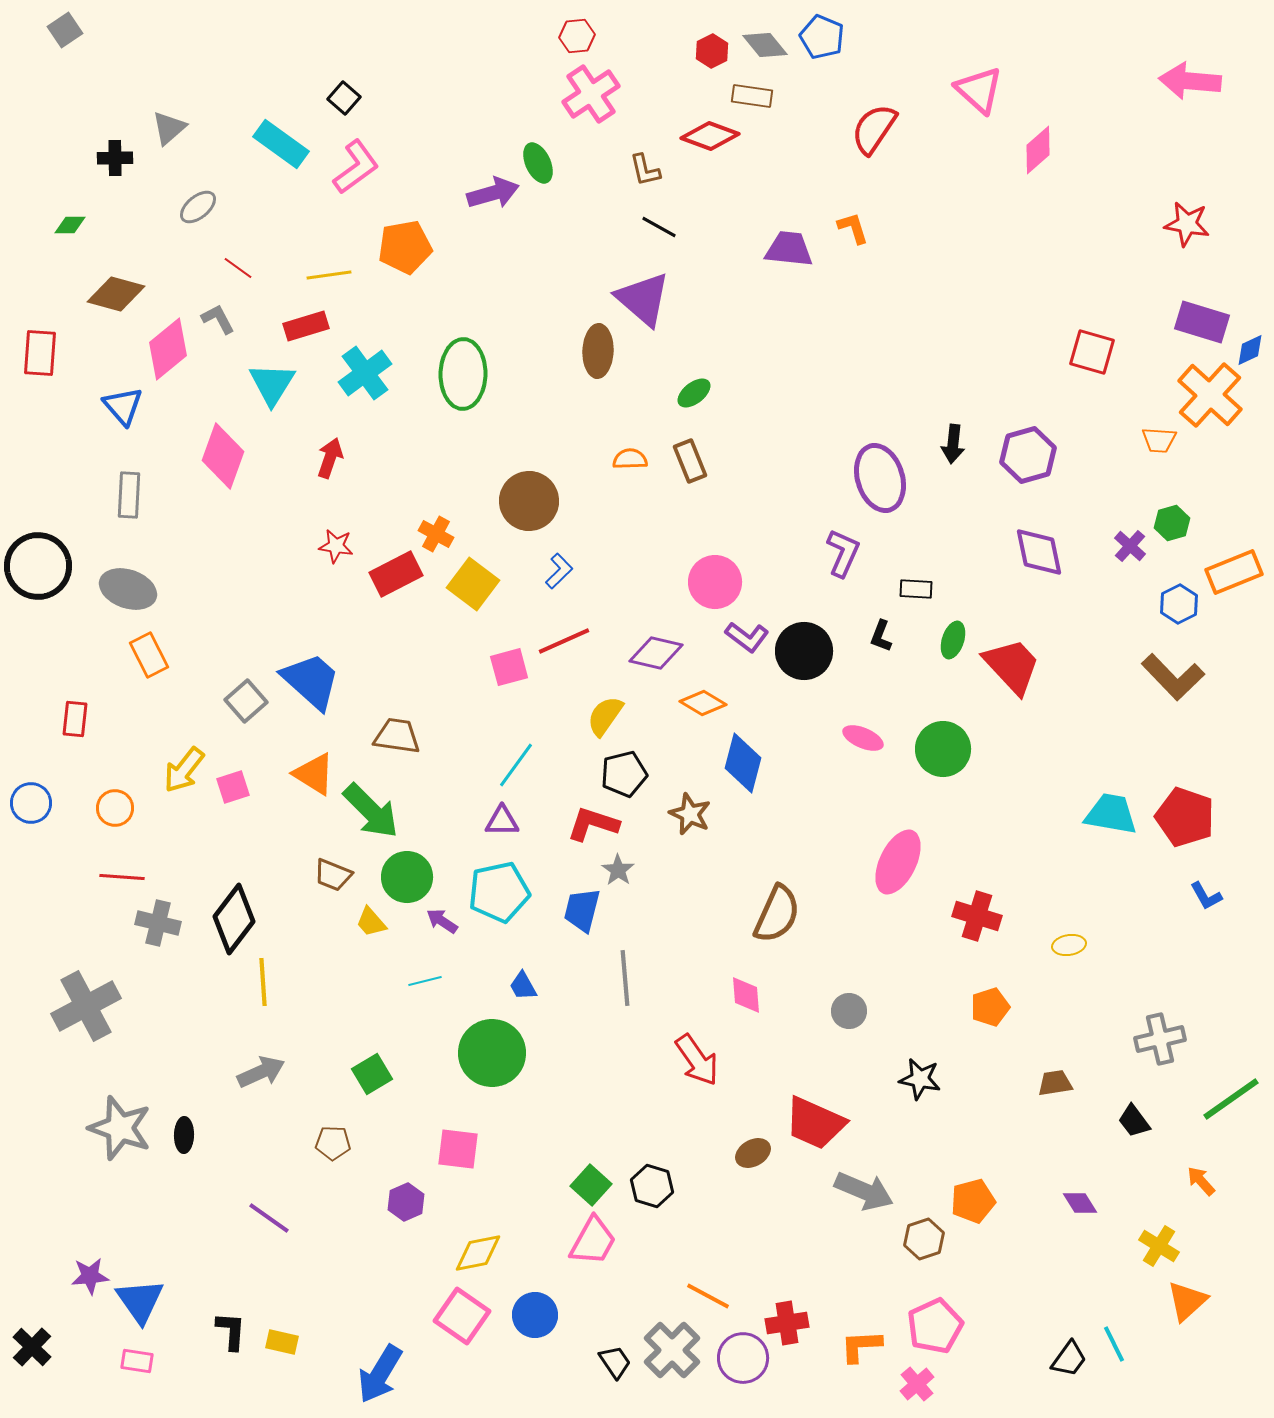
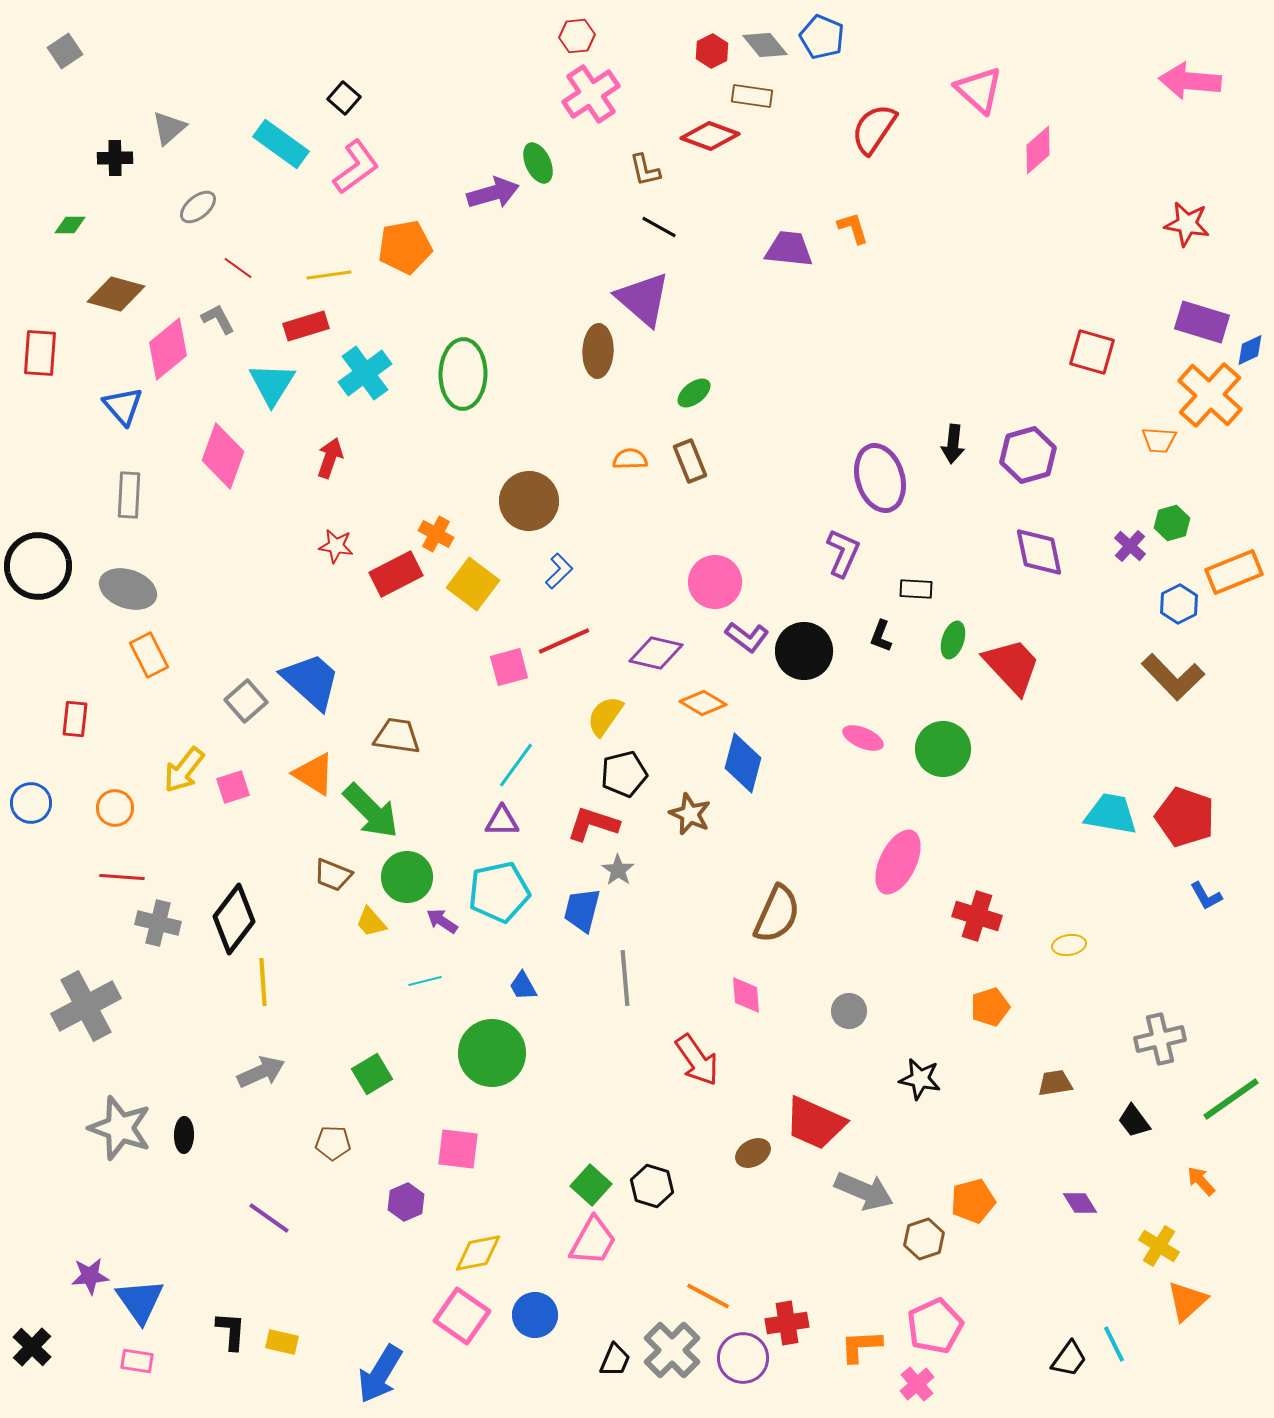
gray square at (65, 30): moved 21 px down
black trapezoid at (615, 1362): moved 2 px up; rotated 57 degrees clockwise
